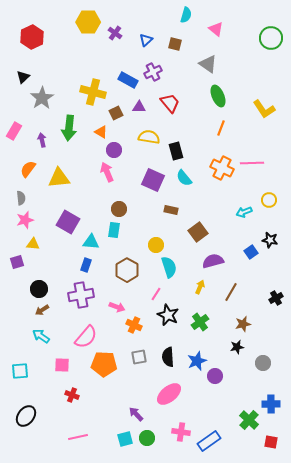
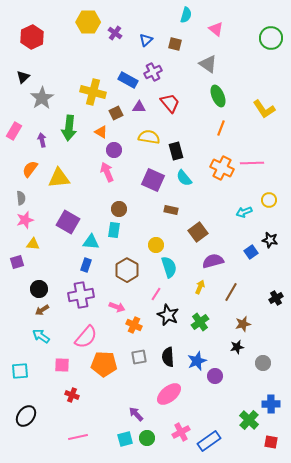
orange semicircle at (28, 169): moved 2 px right
pink cross at (181, 432): rotated 36 degrees counterclockwise
